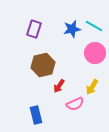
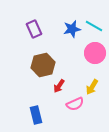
purple rectangle: rotated 42 degrees counterclockwise
